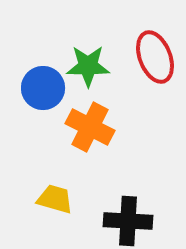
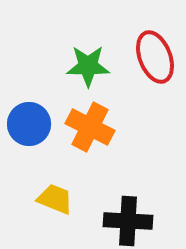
blue circle: moved 14 px left, 36 px down
yellow trapezoid: rotated 6 degrees clockwise
